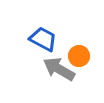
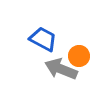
gray arrow: moved 2 px right; rotated 8 degrees counterclockwise
